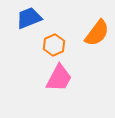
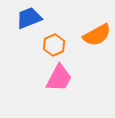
orange semicircle: moved 2 px down; rotated 24 degrees clockwise
